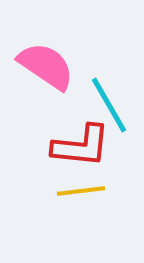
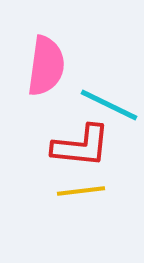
pink semicircle: rotated 64 degrees clockwise
cyan line: rotated 34 degrees counterclockwise
